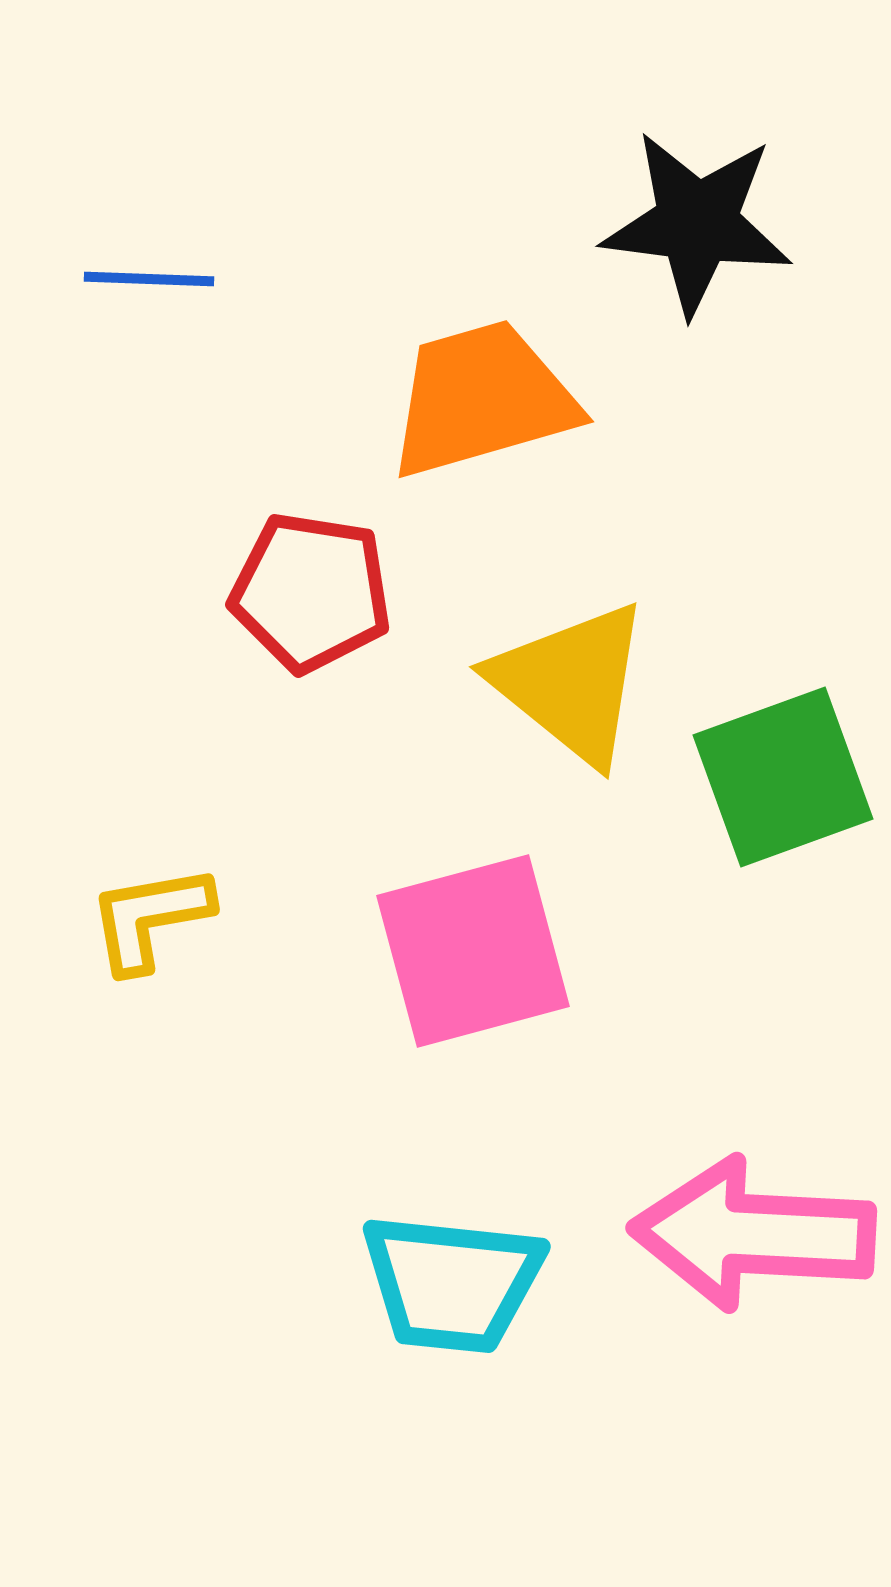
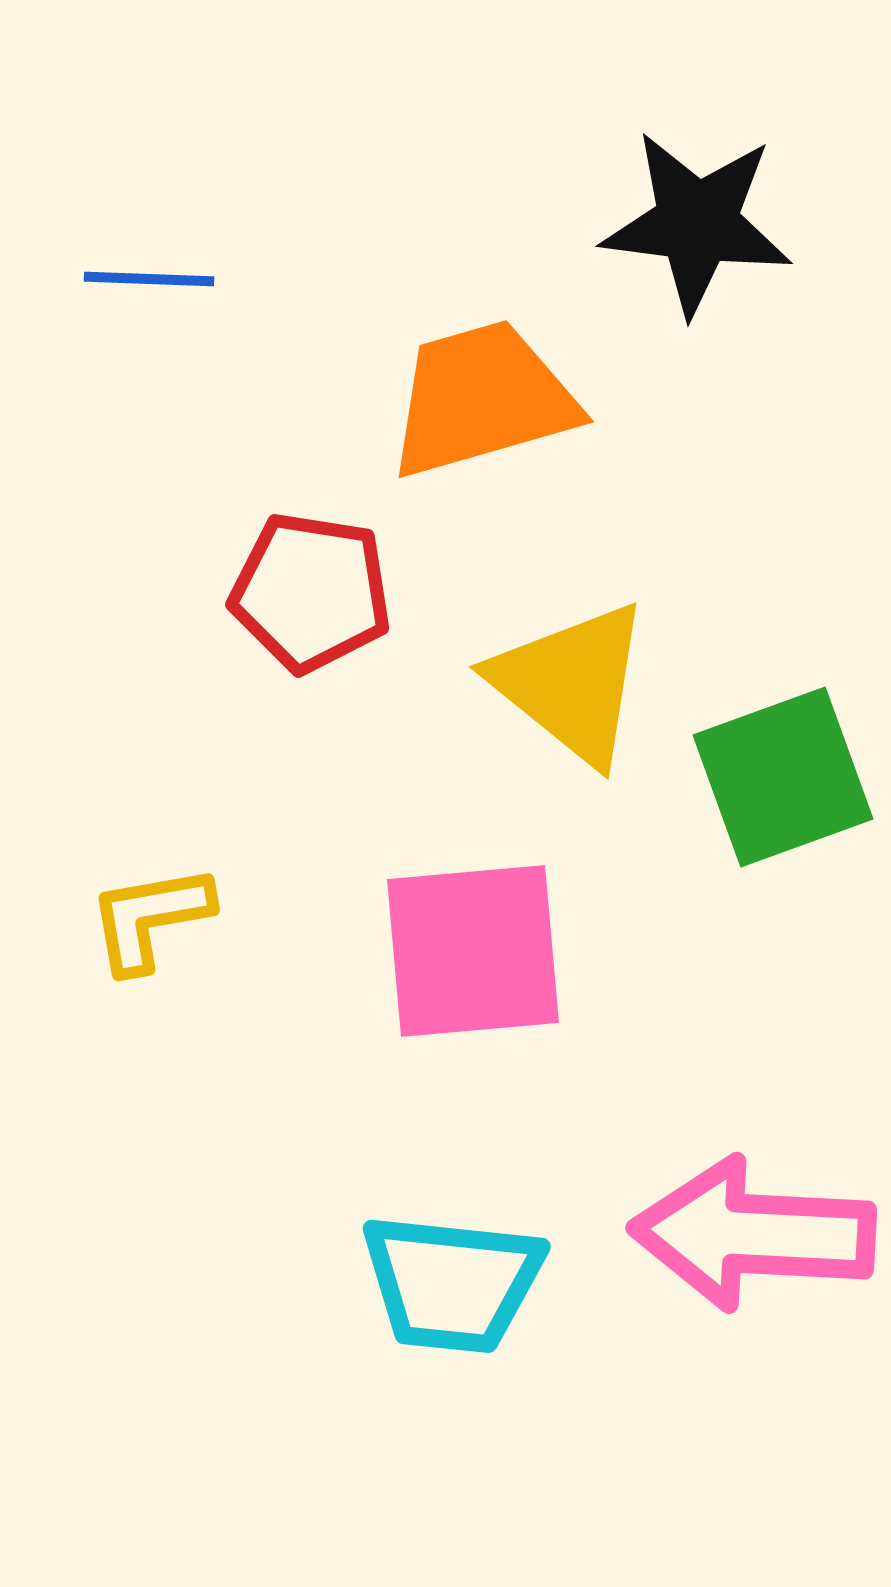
pink square: rotated 10 degrees clockwise
